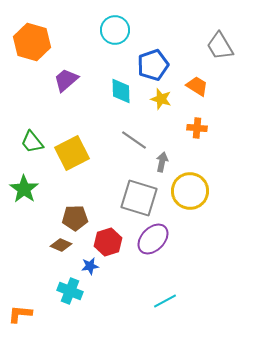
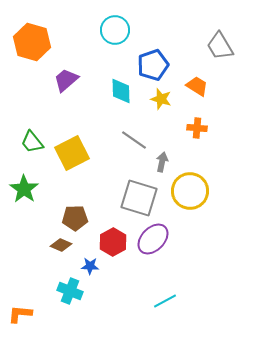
red hexagon: moved 5 px right; rotated 12 degrees counterclockwise
blue star: rotated 12 degrees clockwise
